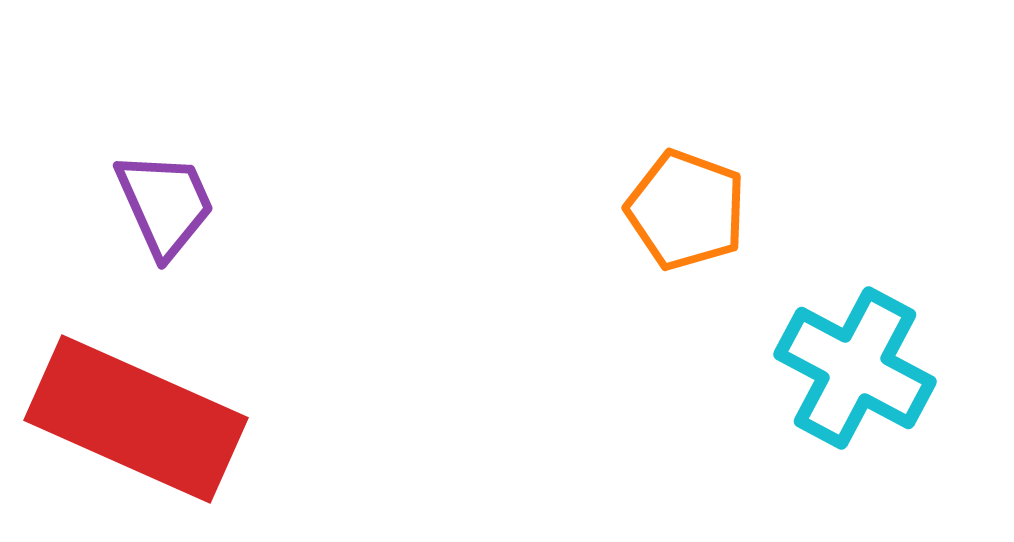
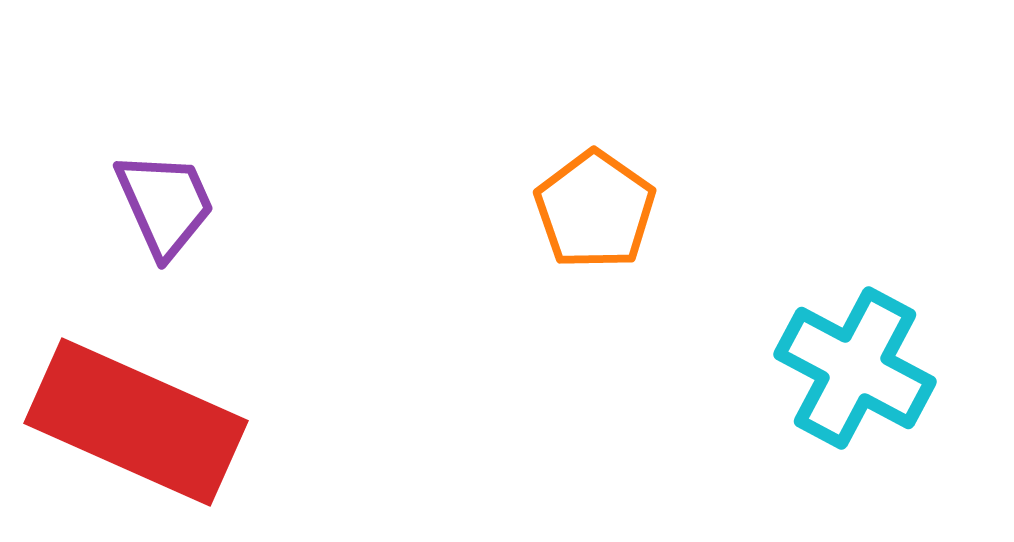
orange pentagon: moved 91 px left; rotated 15 degrees clockwise
red rectangle: moved 3 px down
